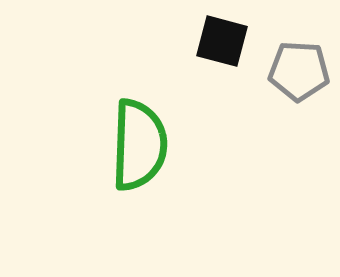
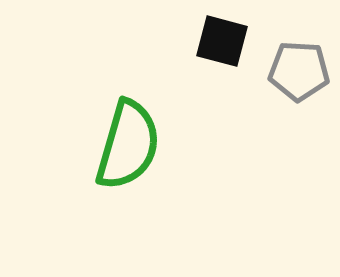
green semicircle: moved 11 px left; rotated 14 degrees clockwise
